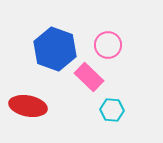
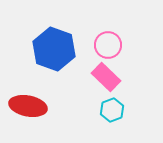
blue hexagon: moved 1 px left
pink rectangle: moved 17 px right
cyan hexagon: rotated 25 degrees counterclockwise
